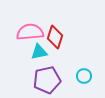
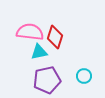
pink semicircle: rotated 12 degrees clockwise
